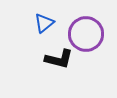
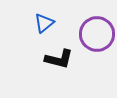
purple circle: moved 11 px right
